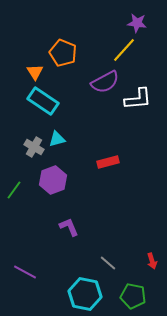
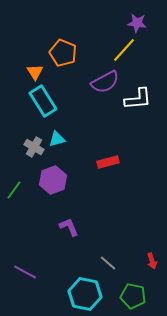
cyan rectangle: rotated 24 degrees clockwise
